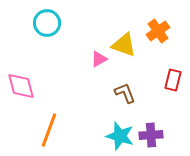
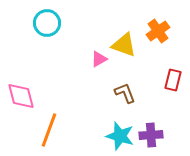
pink diamond: moved 10 px down
